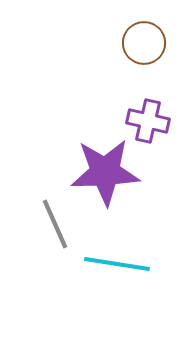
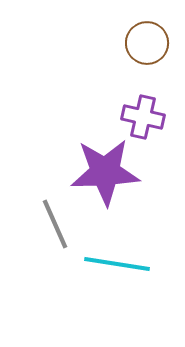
brown circle: moved 3 px right
purple cross: moved 5 px left, 4 px up
